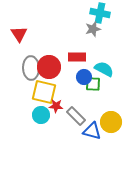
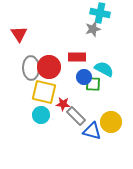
red star: moved 7 px right, 2 px up
